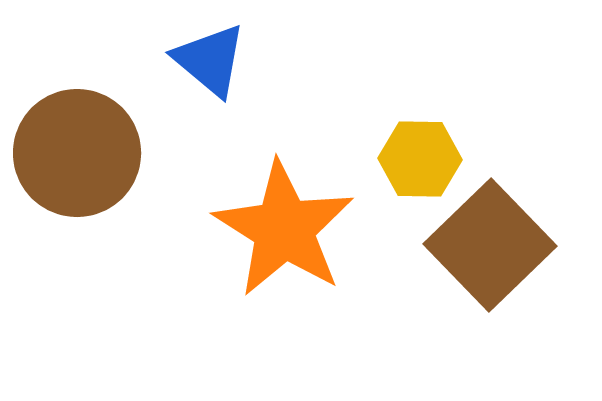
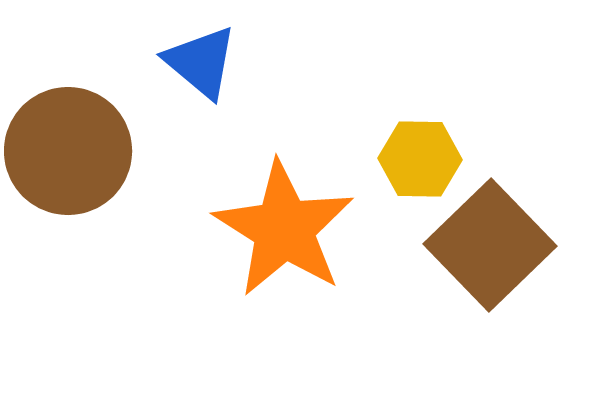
blue triangle: moved 9 px left, 2 px down
brown circle: moved 9 px left, 2 px up
